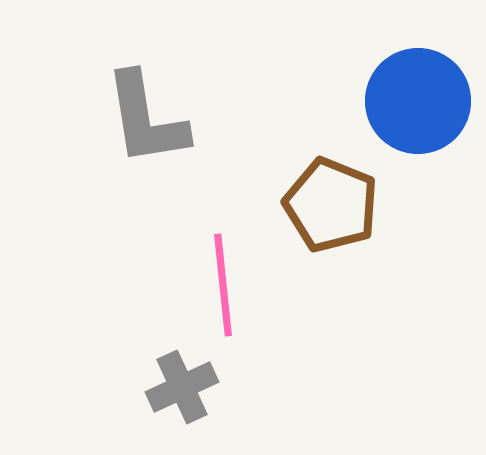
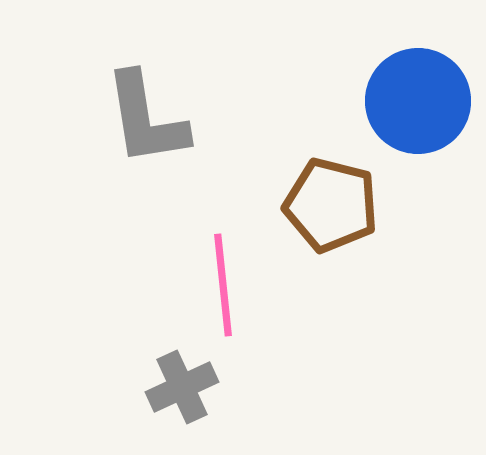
brown pentagon: rotated 8 degrees counterclockwise
